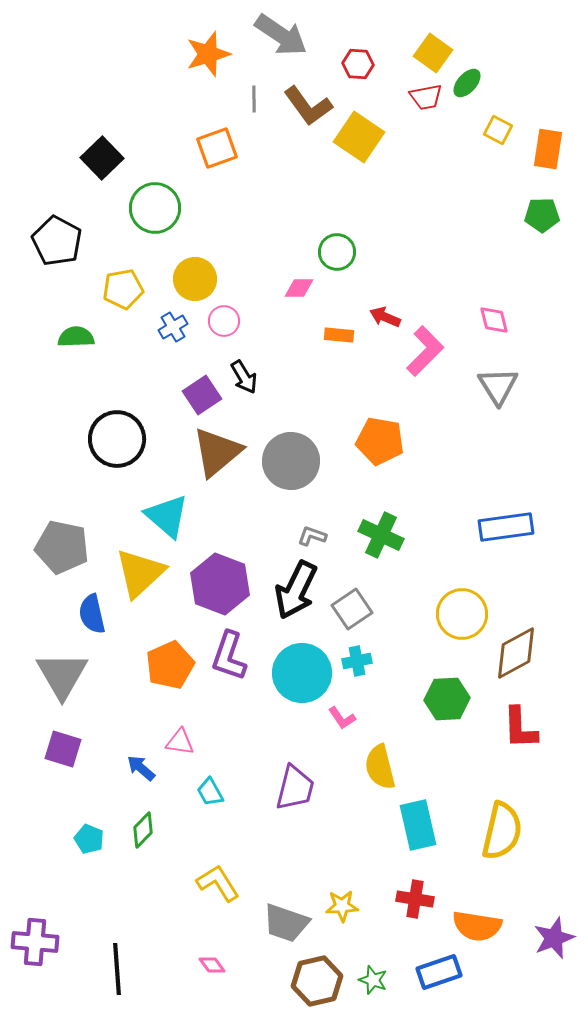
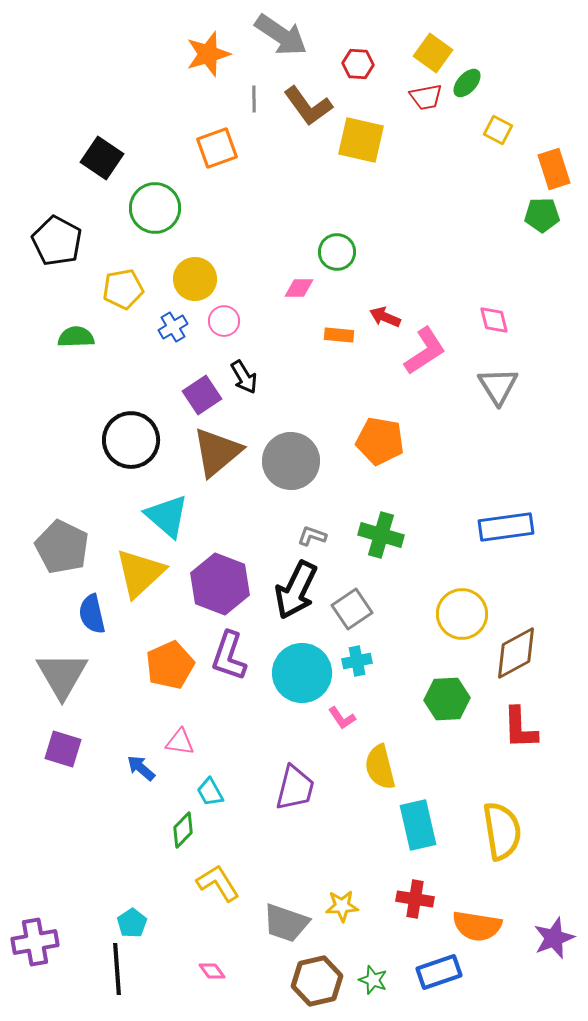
yellow square at (359, 137): moved 2 px right, 3 px down; rotated 21 degrees counterclockwise
orange rectangle at (548, 149): moved 6 px right, 20 px down; rotated 27 degrees counterclockwise
black square at (102, 158): rotated 12 degrees counterclockwise
pink L-shape at (425, 351): rotated 12 degrees clockwise
black circle at (117, 439): moved 14 px right, 1 px down
green cross at (381, 535): rotated 9 degrees counterclockwise
gray pentagon at (62, 547): rotated 14 degrees clockwise
green diamond at (143, 830): moved 40 px right
yellow semicircle at (502, 831): rotated 22 degrees counterclockwise
cyan pentagon at (89, 839): moved 43 px right, 84 px down; rotated 16 degrees clockwise
purple cross at (35, 942): rotated 15 degrees counterclockwise
pink diamond at (212, 965): moved 6 px down
